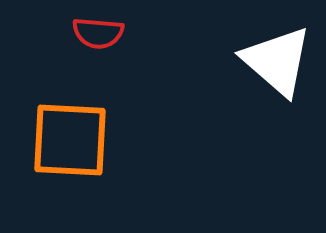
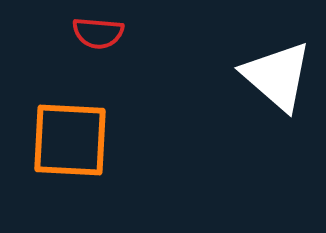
white triangle: moved 15 px down
